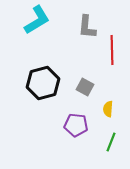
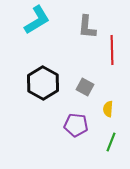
black hexagon: rotated 16 degrees counterclockwise
